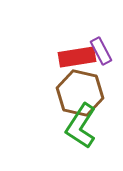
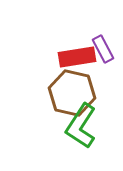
purple rectangle: moved 2 px right, 2 px up
brown hexagon: moved 8 px left
